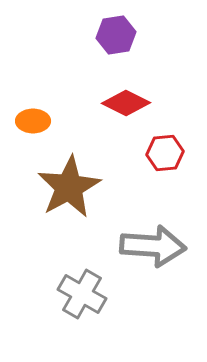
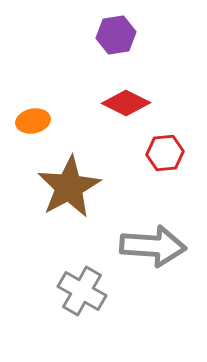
orange ellipse: rotated 12 degrees counterclockwise
gray cross: moved 3 px up
